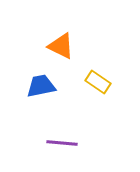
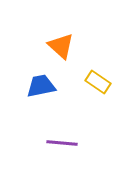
orange triangle: rotated 16 degrees clockwise
